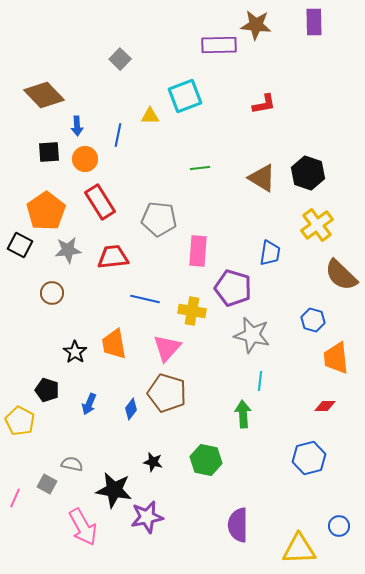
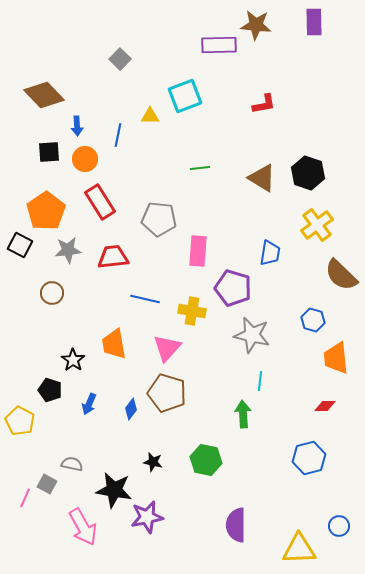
black star at (75, 352): moved 2 px left, 8 px down
black pentagon at (47, 390): moved 3 px right
pink line at (15, 498): moved 10 px right
purple semicircle at (238, 525): moved 2 px left
